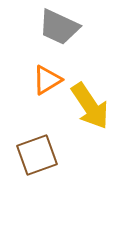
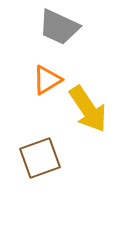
yellow arrow: moved 2 px left, 3 px down
brown square: moved 3 px right, 3 px down
